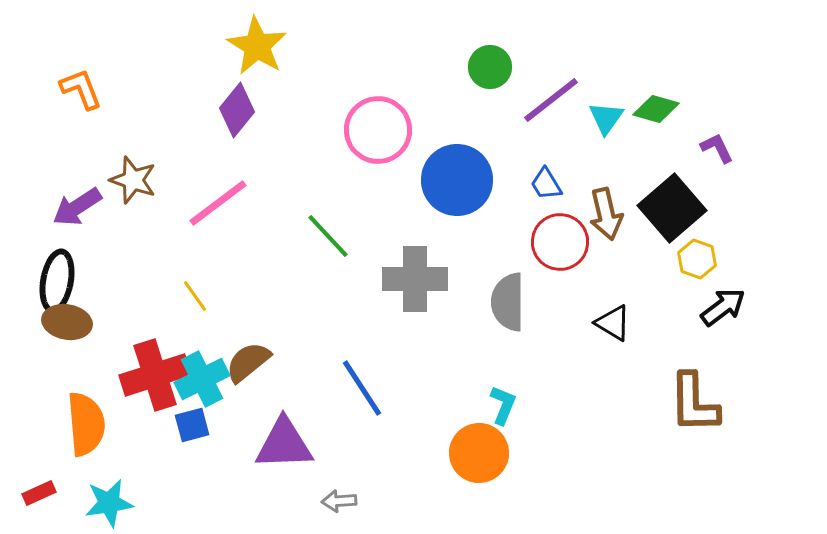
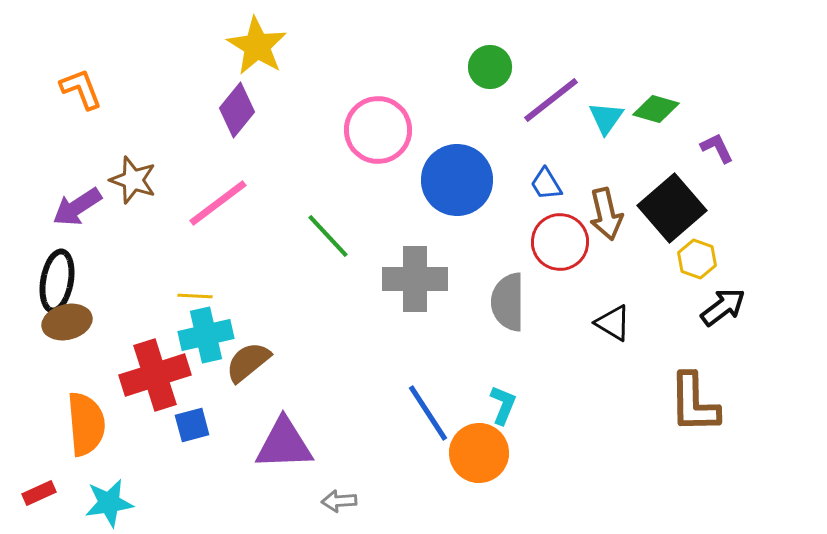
yellow line: rotated 52 degrees counterclockwise
brown ellipse: rotated 24 degrees counterclockwise
cyan cross: moved 4 px right, 44 px up; rotated 14 degrees clockwise
blue line: moved 66 px right, 25 px down
